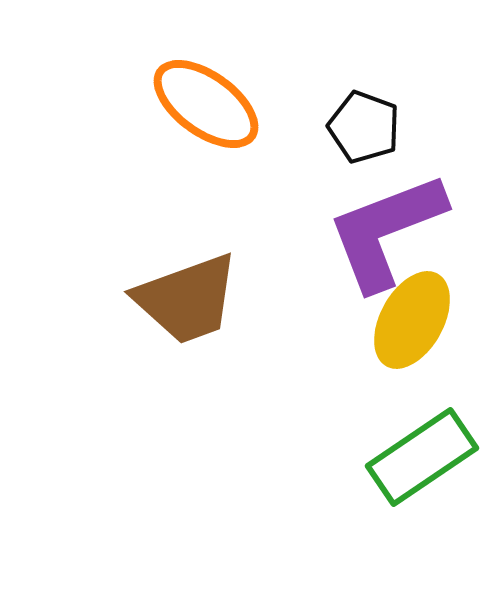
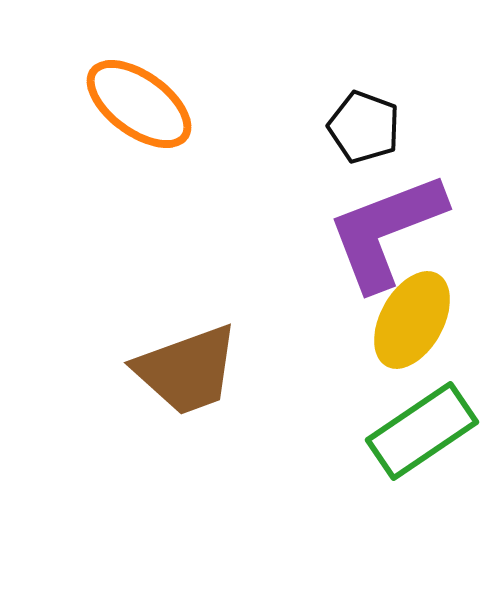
orange ellipse: moved 67 px left
brown trapezoid: moved 71 px down
green rectangle: moved 26 px up
